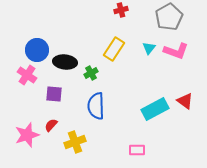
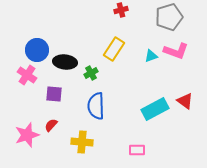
gray pentagon: rotated 12 degrees clockwise
cyan triangle: moved 2 px right, 8 px down; rotated 32 degrees clockwise
yellow cross: moved 7 px right; rotated 25 degrees clockwise
